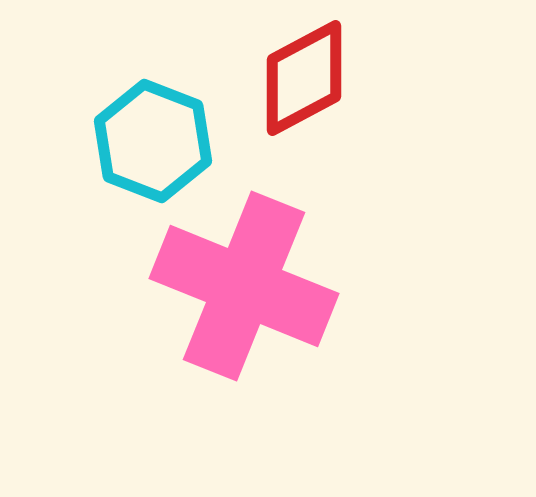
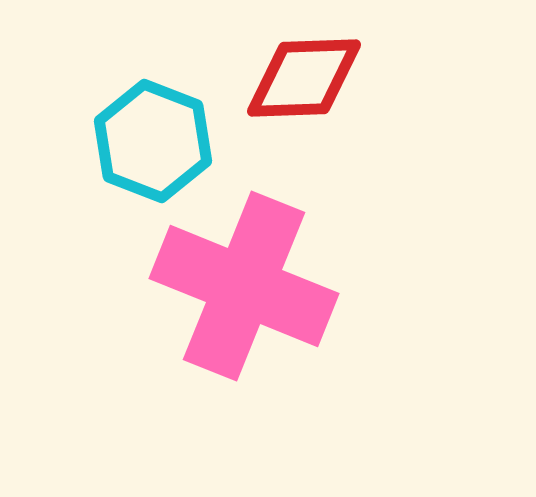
red diamond: rotated 26 degrees clockwise
